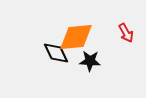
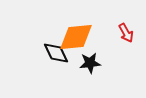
black star: moved 2 px down; rotated 10 degrees counterclockwise
